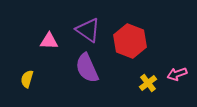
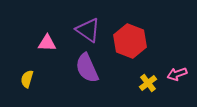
pink triangle: moved 2 px left, 2 px down
